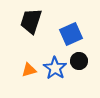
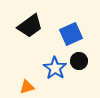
black trapezoid: moved 1 px left, 5 px down; rotated 144 degrees counterclockwise
orange triangle: moved 2 px left, 17 px down
